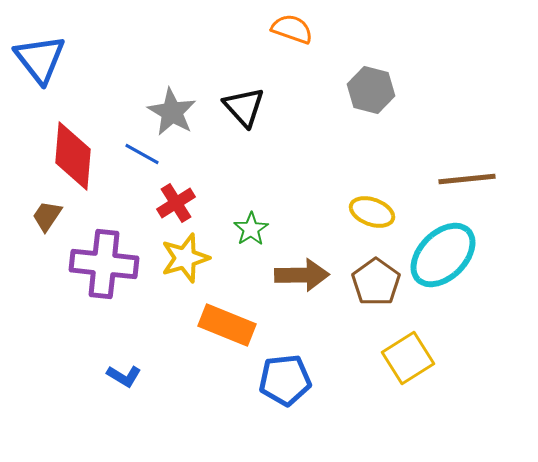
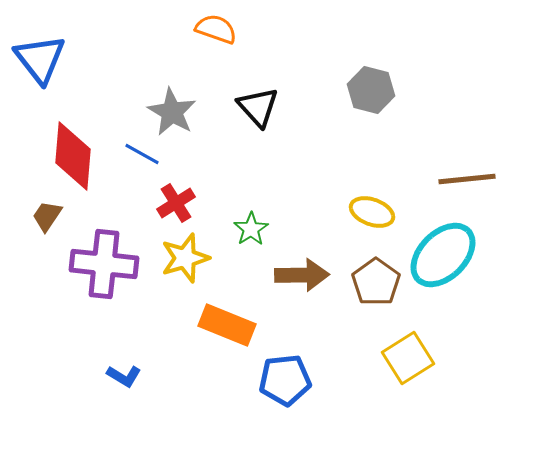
orange semicircle: moved 76 px left
black triangle: moved 14 px right
